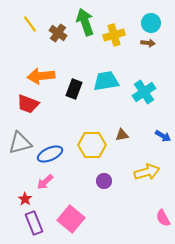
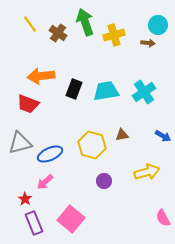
cyan circle: moved 7 px right, 2 px down
cyan trapezoid: moved 10 px down
yellow hexagon: rotated 16 degrees clockwise
